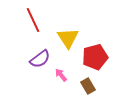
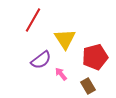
red line: rotated 55 degrees clockwise
yellow triangle: moved 3 px left, 1 px down
purple semicircle: moved 1 px right, 1 px down
pink arrow: moved 1 px up
